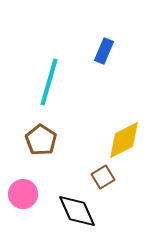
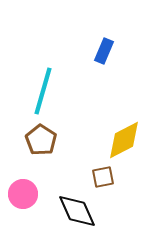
cyan line: moved 6 px left, 9 px down
brown square: rotated 20 degrees clockwise
